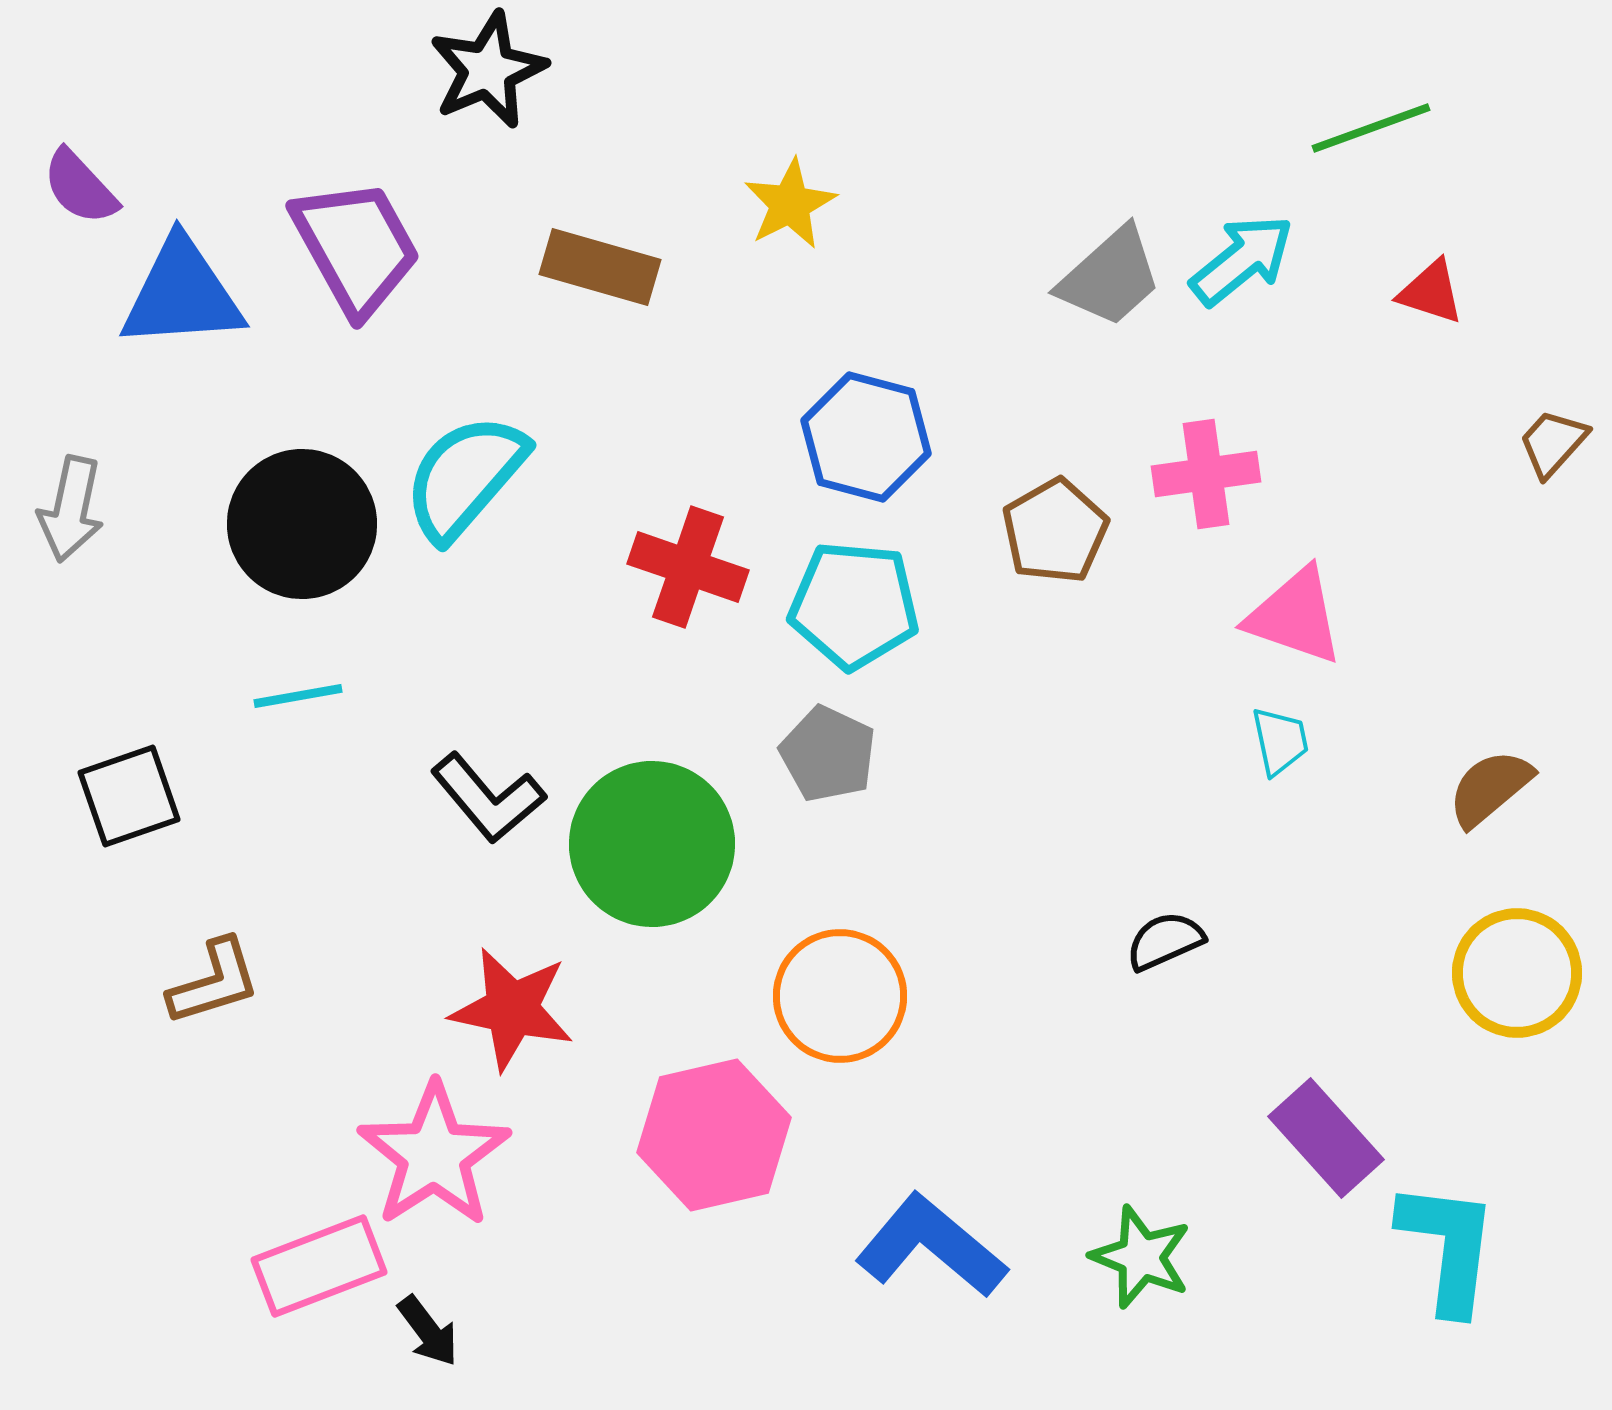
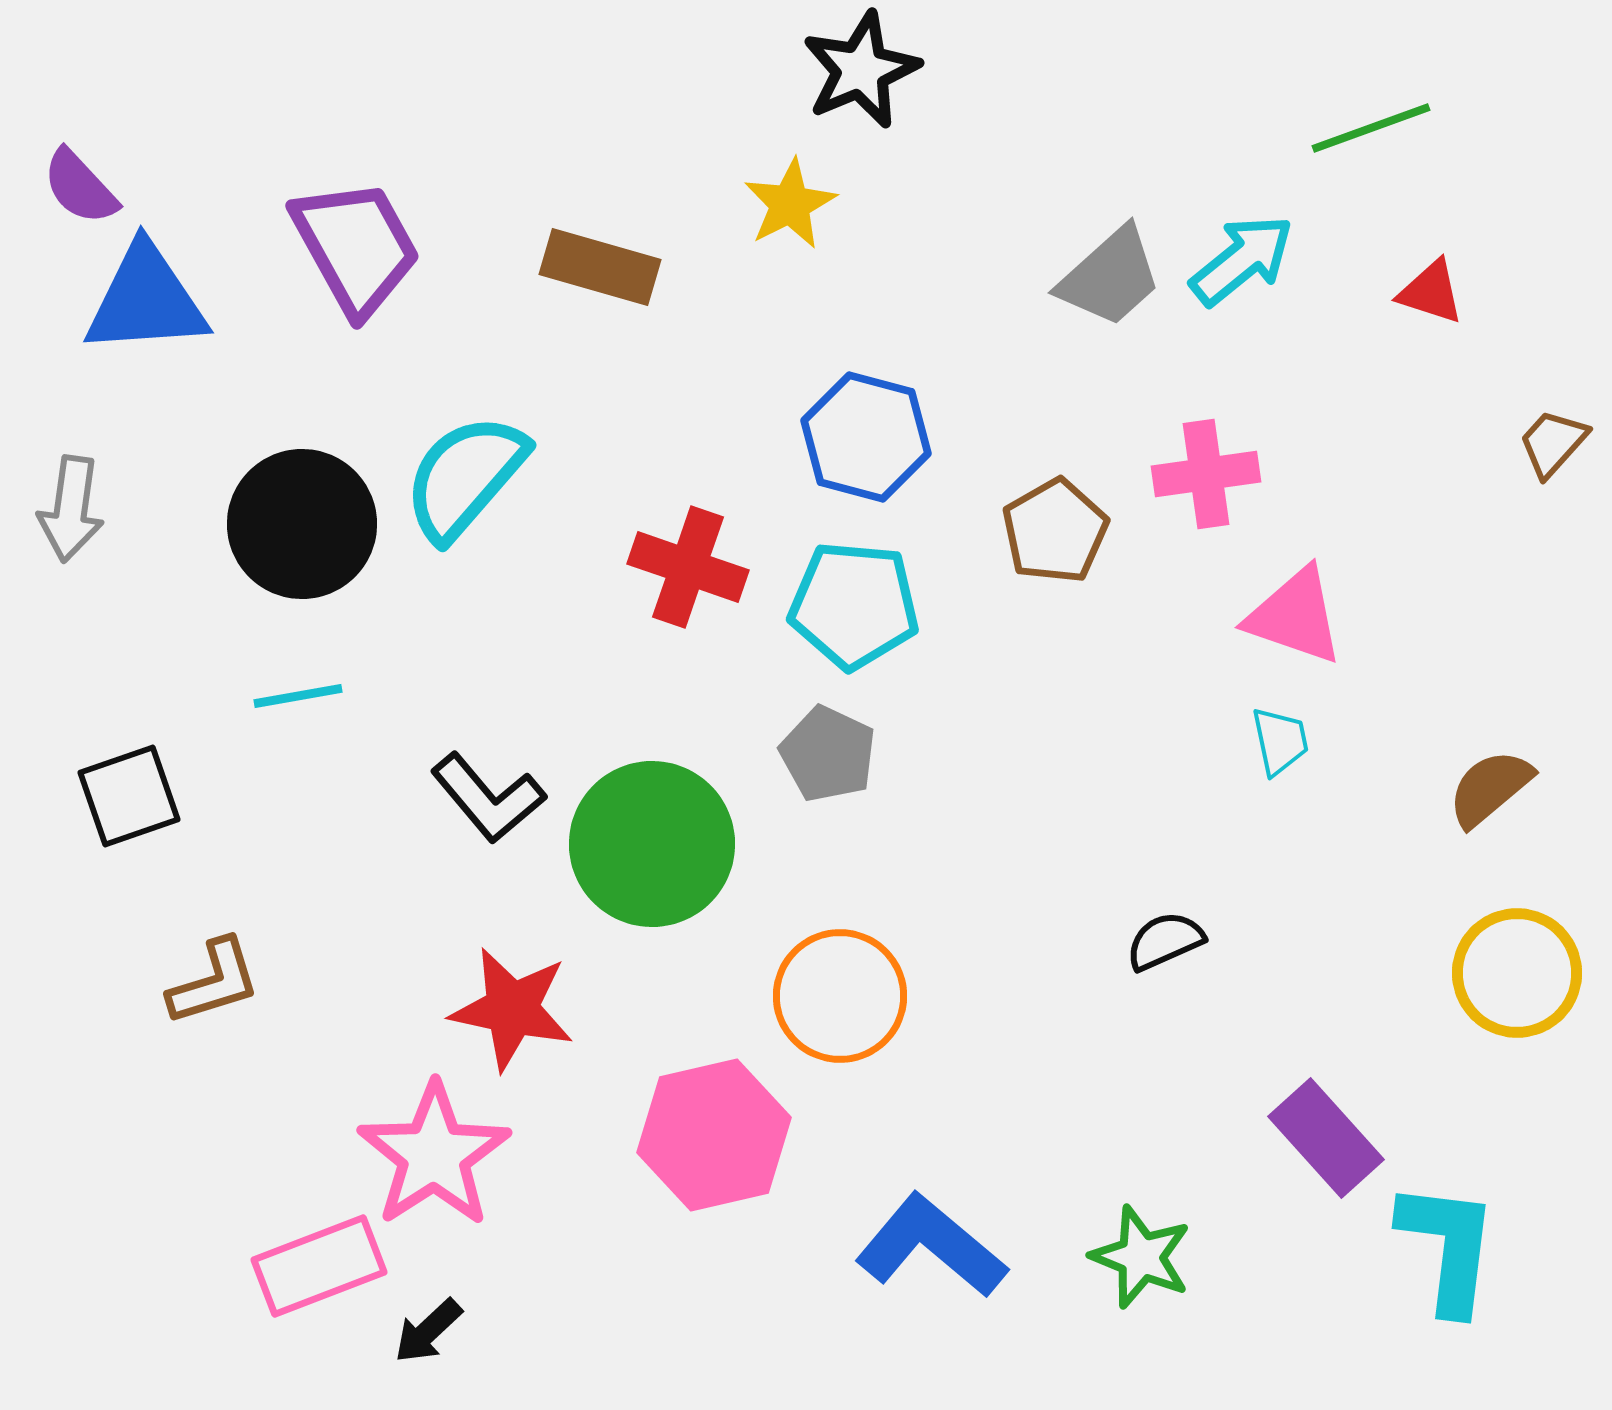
black star: moved 373 px right
blue triangle: moved 36 px left, 6 px down
gray arrow: rotated 4 degrees counterclockwise
black arrow: rotated 84 degrees clockwise
